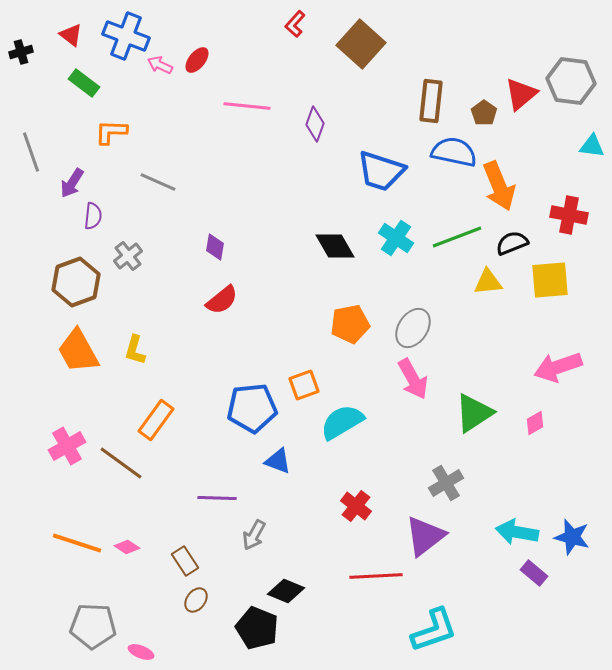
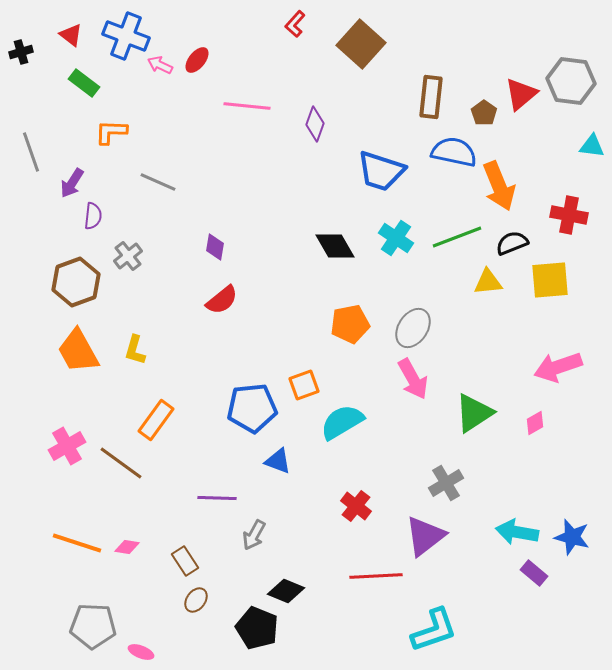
brown rectangle at (431, 101): moved 4 px up
pink diamond at (127, 547): rotated 25 degrees counterclockwise
